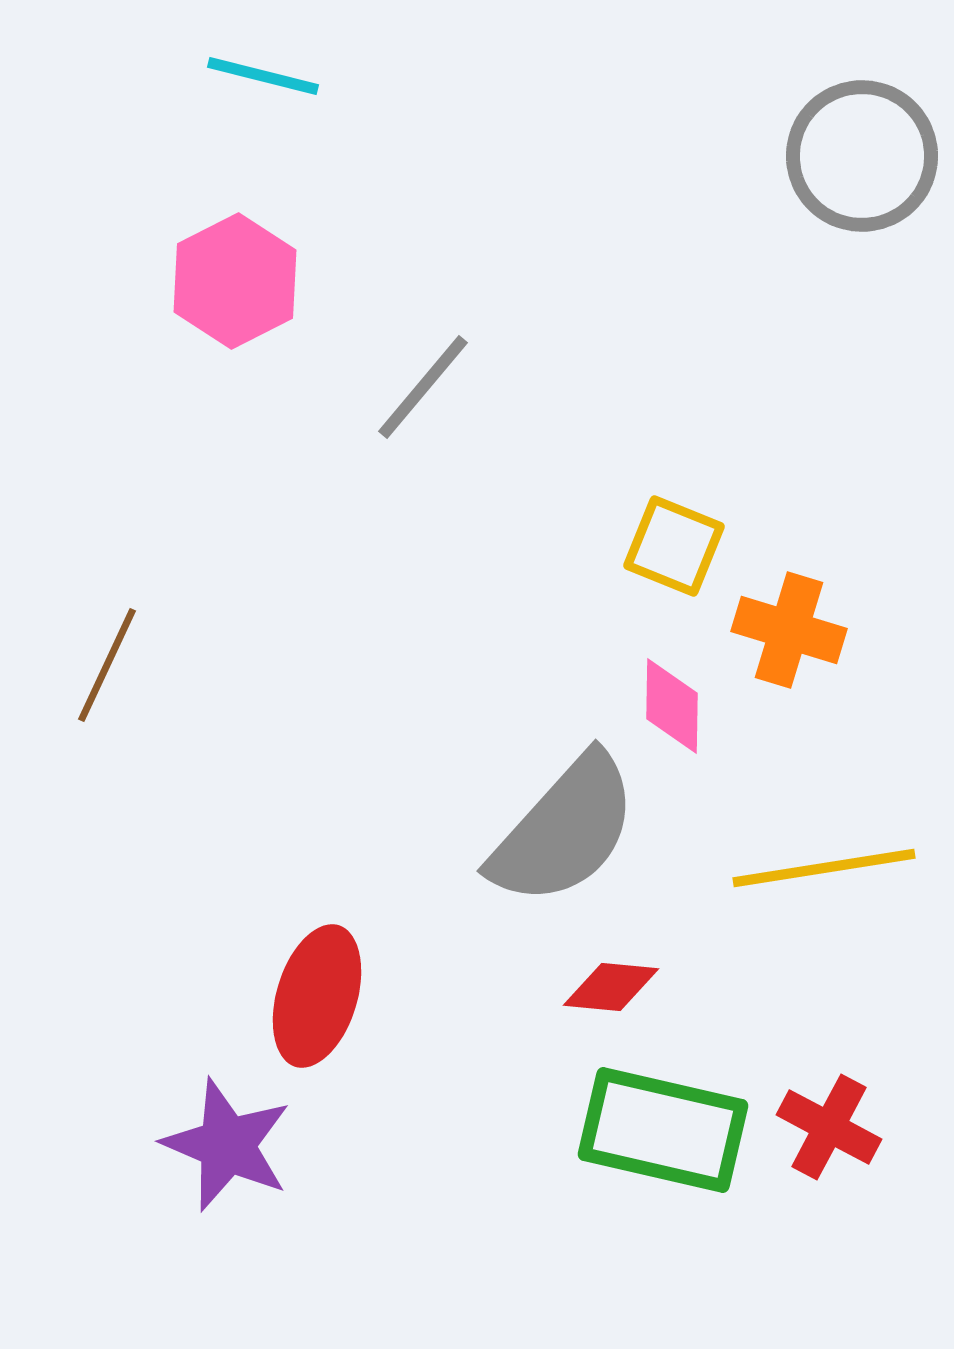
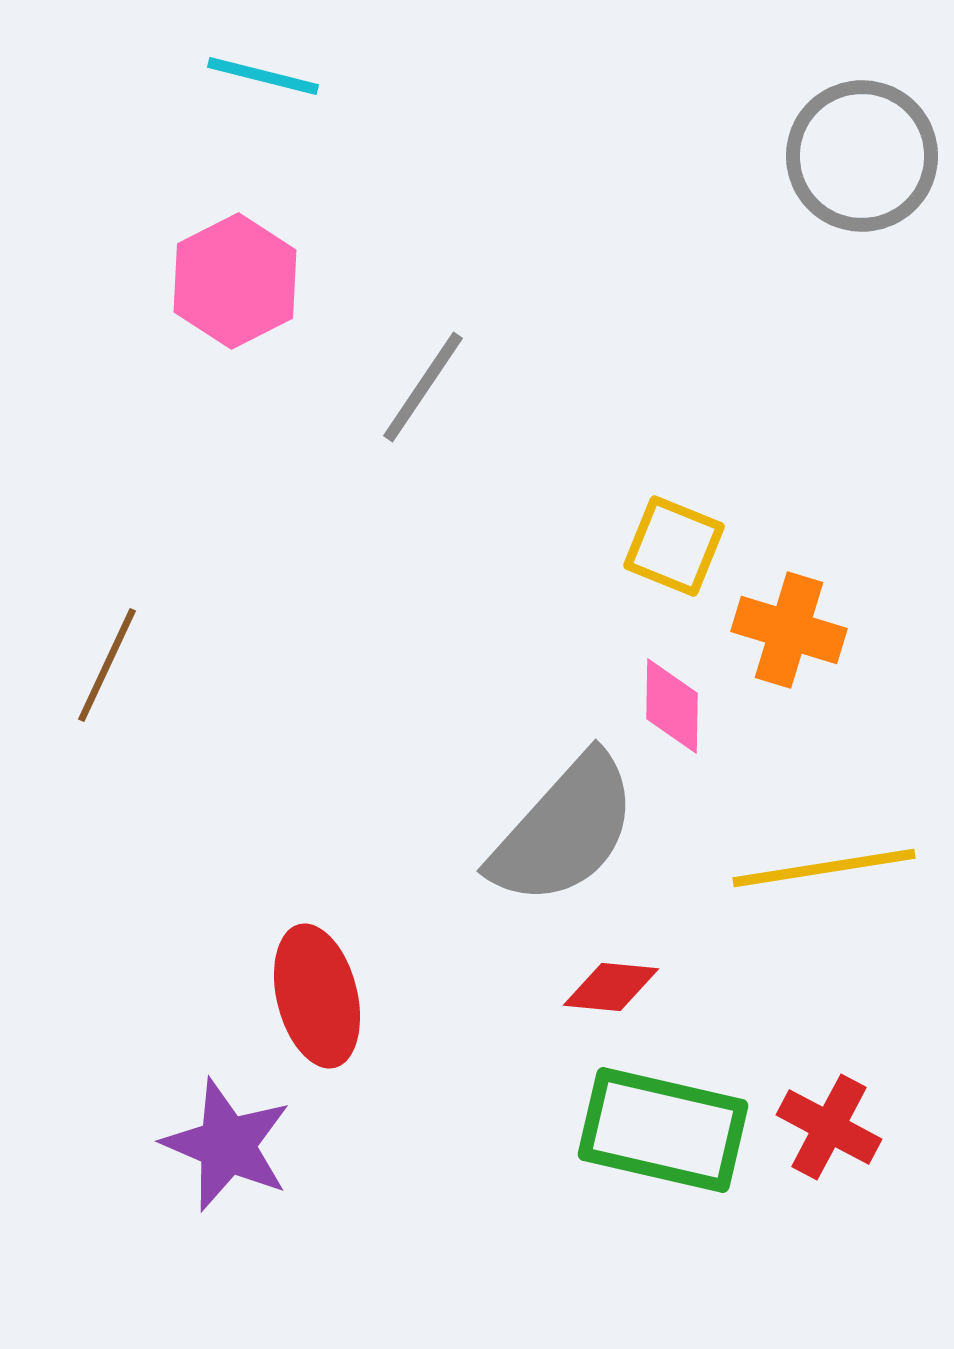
gray line: rotated 6 degrees counterclockwise
red ellipse: rotated 31 degrees counterclockwise
